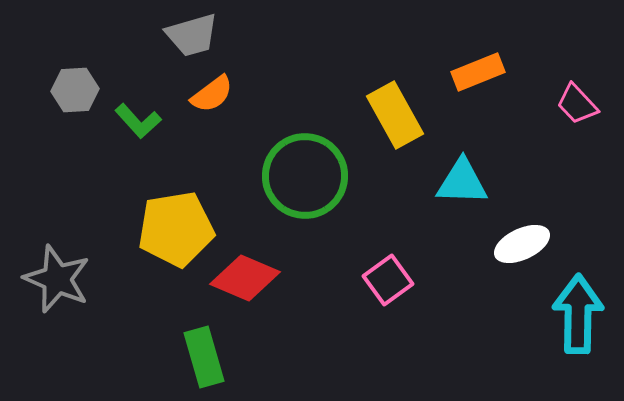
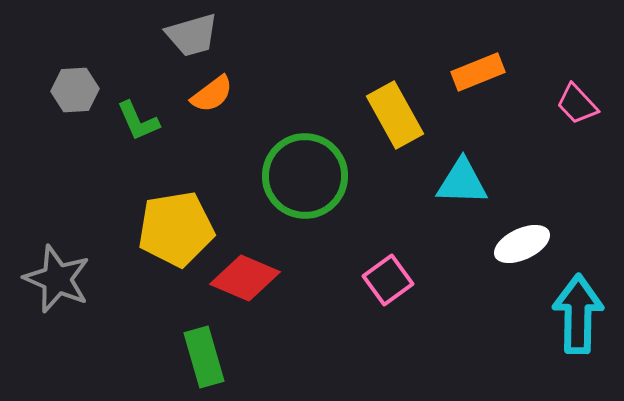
green L-shape: rotated 18 degrees clockwise
